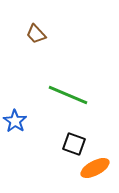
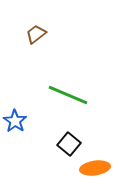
brown trapezoid: rotated 95 degrees clockwise
black square: moved 5 px left; rotated 20 degrees clockwise
orange ellipse: rotated 20 degrees clockwise
